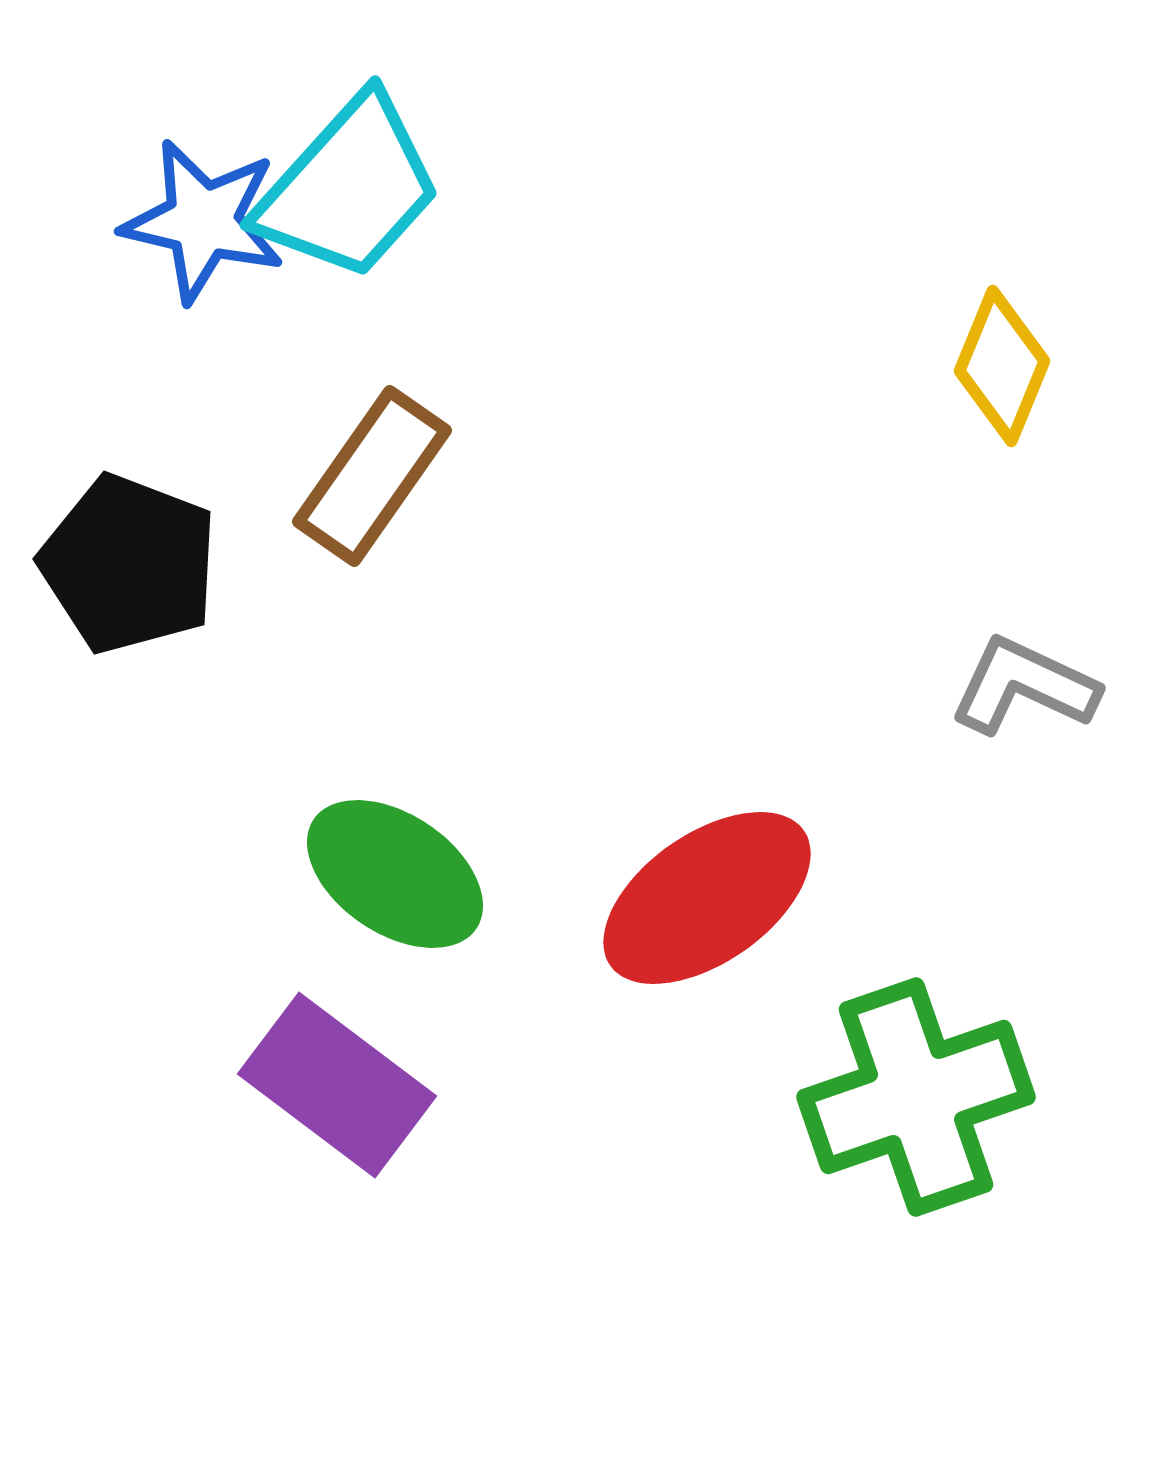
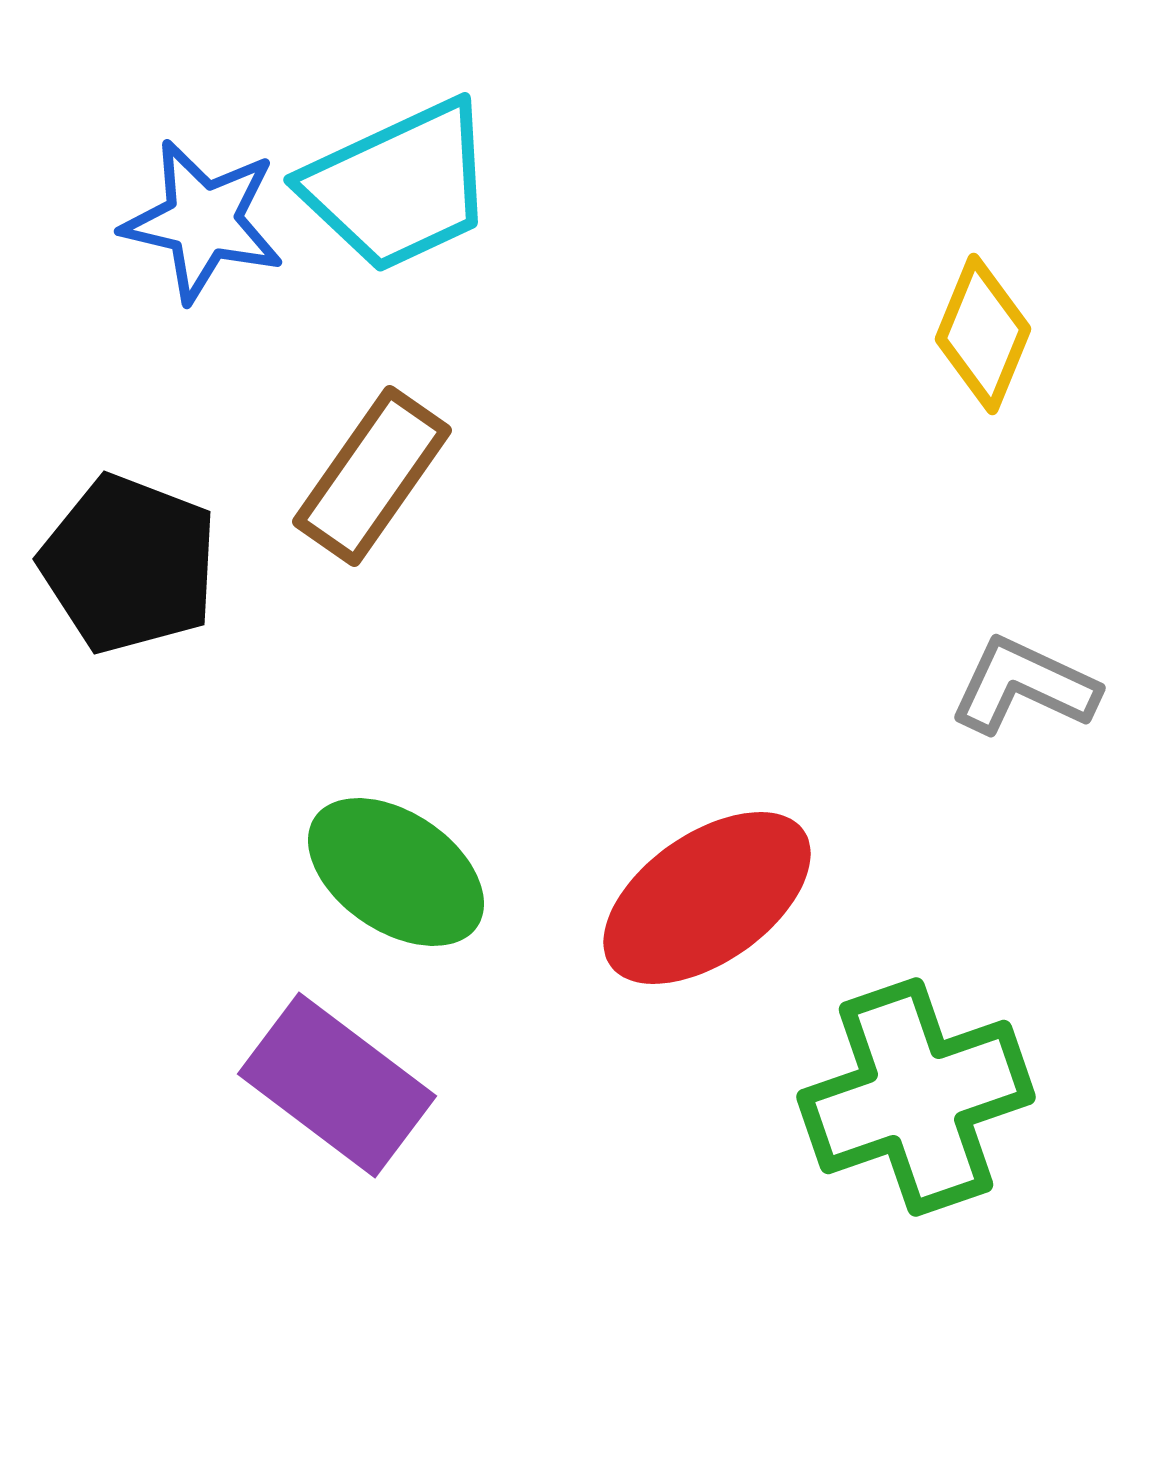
cyan trapezoid: moved 50 px right, 2 px up; rotated 23 degrees clockwise
yellow diamond: moved 19 px left, 32 px up
green ellipse: moved 1 px right, 2 px up
